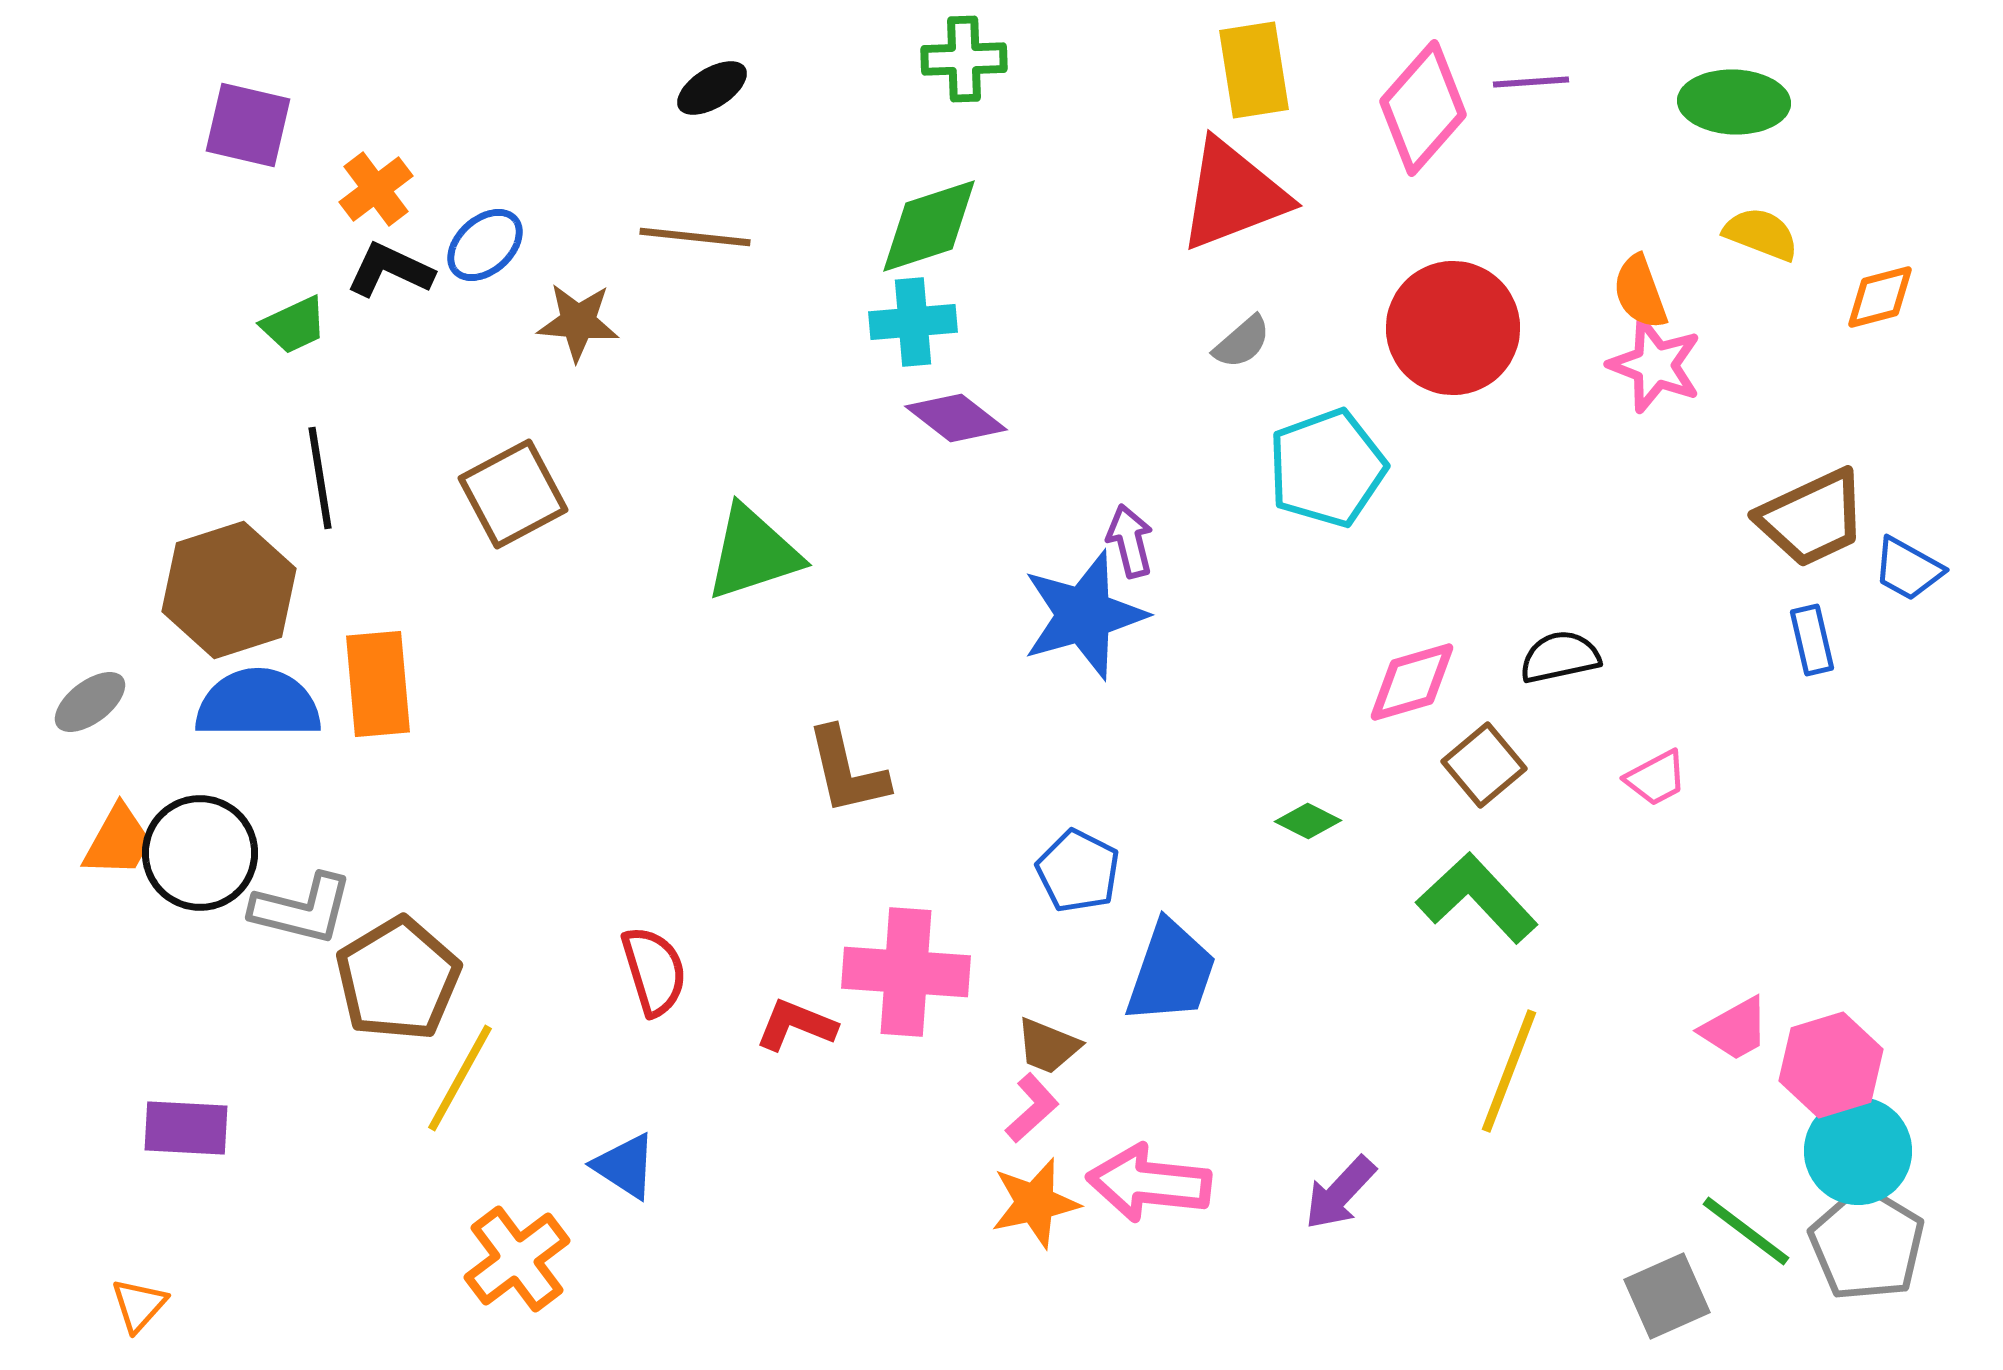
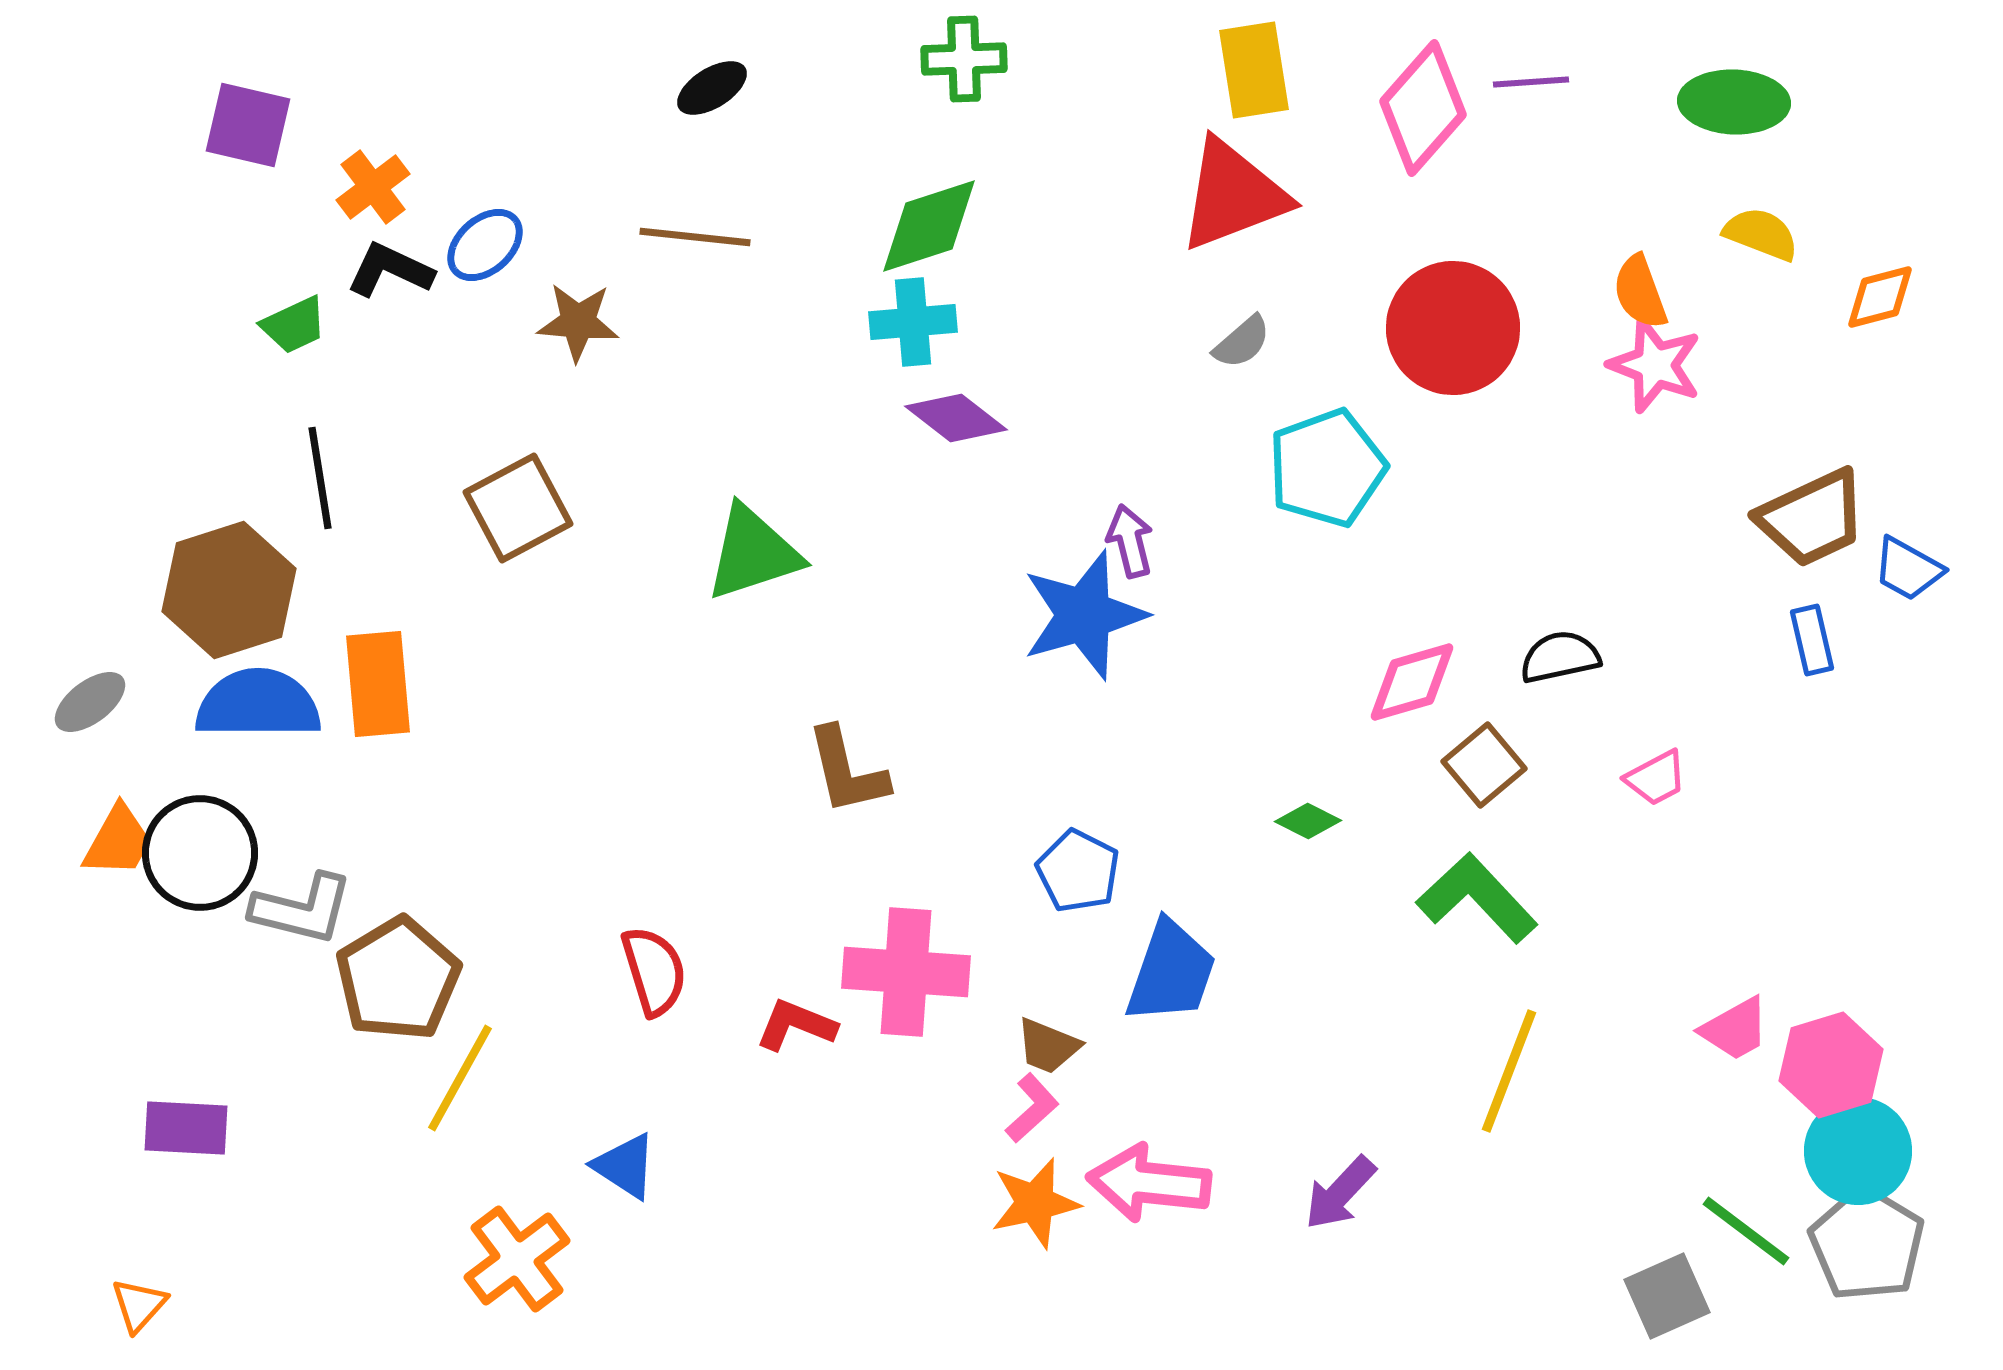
orange cross at (376, 189): moved 3 px left, 2 px up
brown square at (513, 494): moved 5 px right, 14 px down
